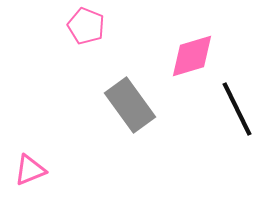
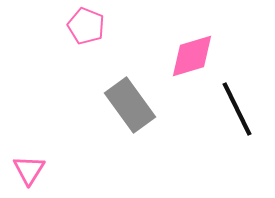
pink triangle: moved 1 px left; rotated 36 degrees counterclockwise
